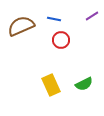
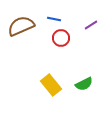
purple line: moved 1 px left, 9 px down
red circle: moved 2 px up
yellow rectangle: rotated 15 degrees counterclockwise
